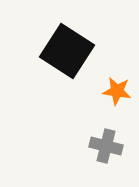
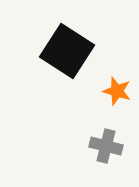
orange star: rotated 8 degrees clockwise
